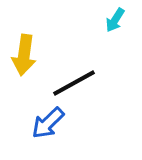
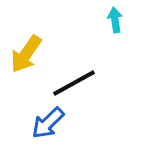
cyan arrow: rotated 140 degrees clockwise
yellow arrow: moved 2 px right, 1 px up; rotated 27 degrees clockwise
